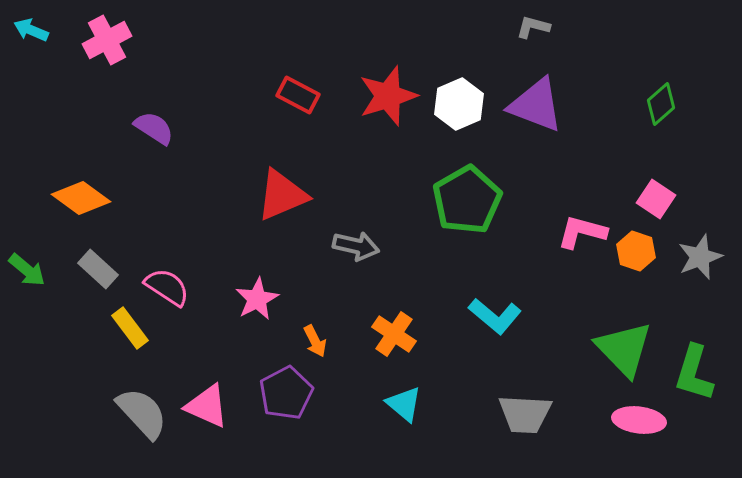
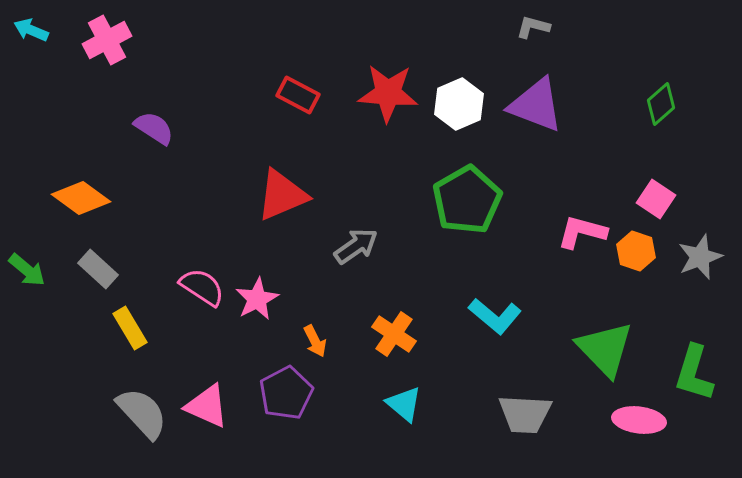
red star: moved 3 px up; rotated 22 degrees clockwise
gray arrow: rotated 48 degrees counterclockwise
pink semicircle: moved 35 px right
yellow rectangle: rotated 6 degrees clockwise
green triangle: moved 19 px left
